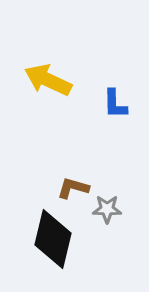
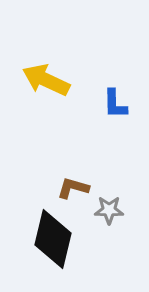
yellow arrow: moved 2 px left
gray star: moved 2 px right, 1 px down
